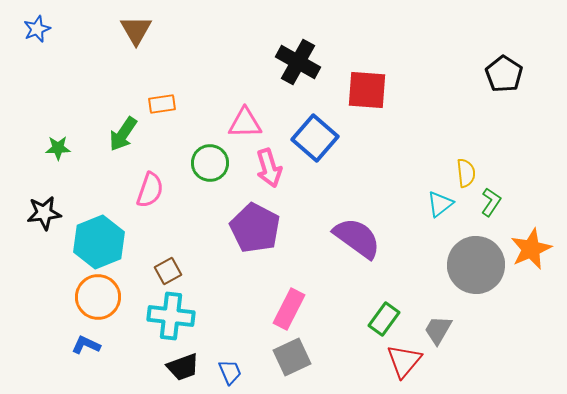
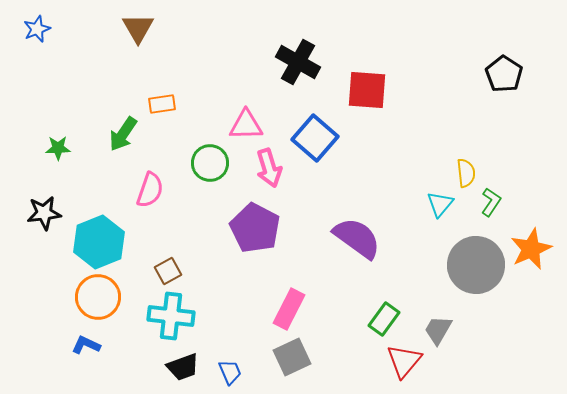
brown triangle: moved 2 px right, 2 px up
pink triangle: moved 1 px right, 2 px down
cyan triangle: rotated 12 degrees counterclockwise
